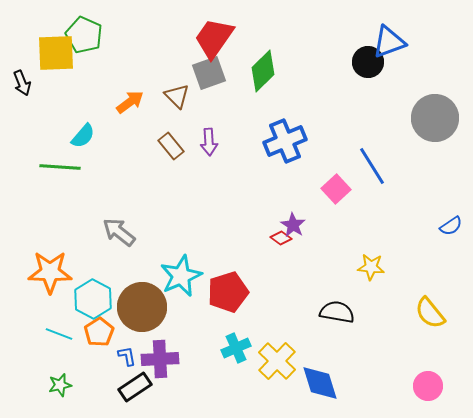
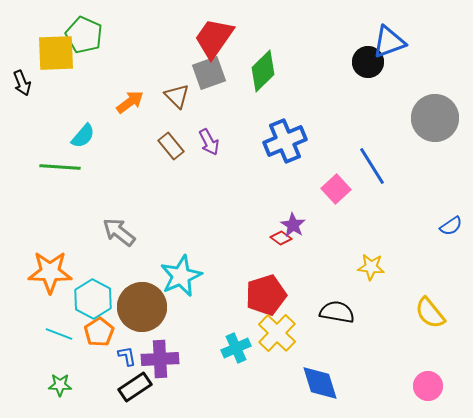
purple arrow: rotated 24 degrees counterclockwise
red pentagon: moved 38 px right, 3 px down
yellow cross: moved 28 px up
green star: rotated 15 degrees clockwise
